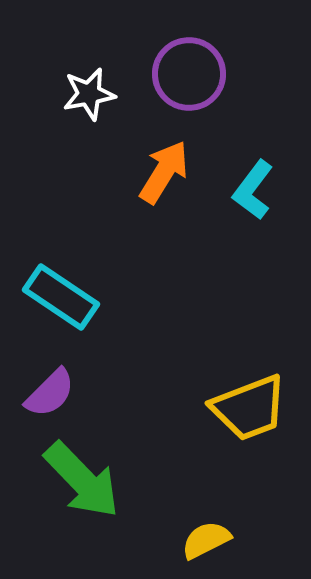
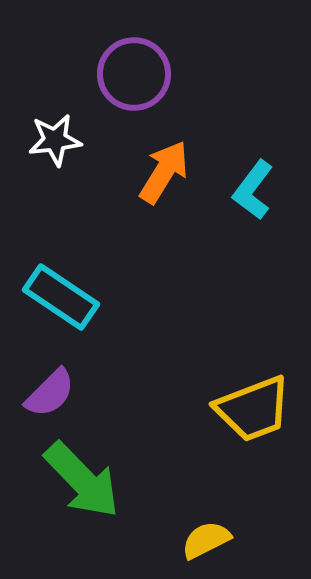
purple circle: moved 55 px left
white star: moved 34 px left, 46 px down; rotated 4 degrees clockwise
yellow trapezoid: moved 4 px right, 1 px down
